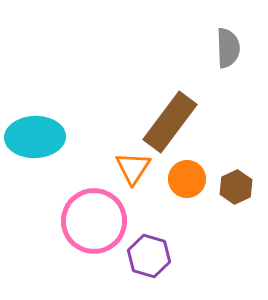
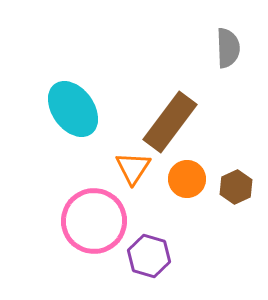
cyan ellipse: moved 38 px right, 28 px up; rotated 56 degrees clockwise
